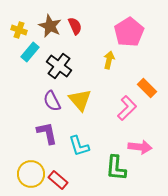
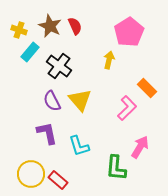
pink arrow: rotated 65 degrees counterclockwise
